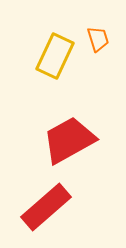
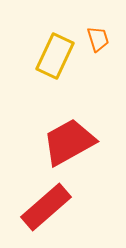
red trapezoid: moved 2 px down
